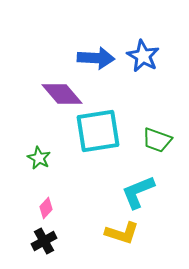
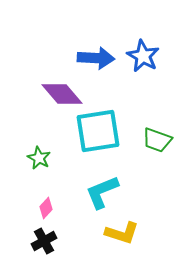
cyan L-shape: moved 36 px left
